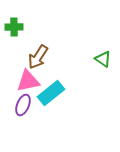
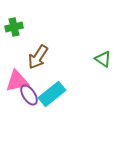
green cross: rotated 12 degrees counterclockwise
pink triangle: moved 11 px left
cyan rectangle: moved 1 px right, 1 px down
purple ellipse: moved 6 px right, 10 px up; rotated 55 degrees counterclockwise
